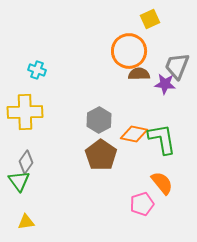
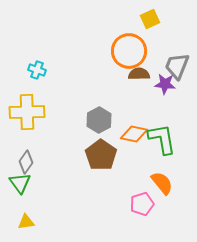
yellow cross: moved 2 px right
green triangle: moved 1 px right, 2 px down
